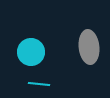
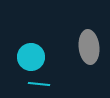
cyan circle: moved 5 px down
